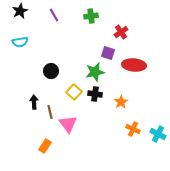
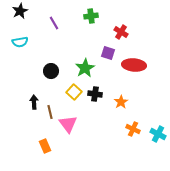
purple line: moved 8 px down
red cross: rotated 24 degrees counterclockwise
green star: moved 10 px left, 4 px up; rotated 18 degrees counterclockwise
orange rectangle: rotated 56 degrees counterclockwise
